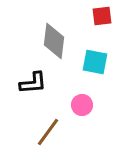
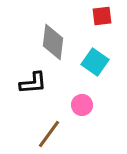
gray diamond: moved 1 px left, 1 px down
cyan square: rotated 24 degrees clockwise
brown line: moved 1 px right, 2 px down
